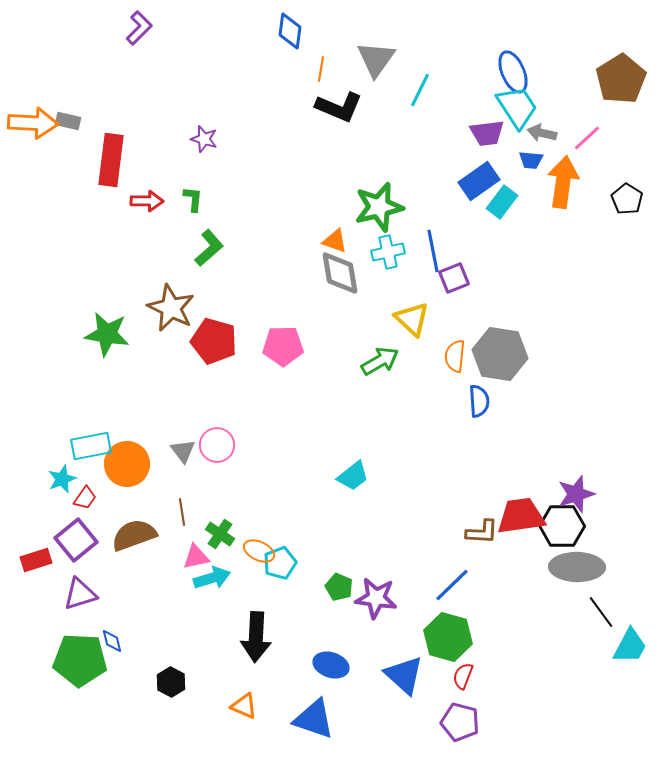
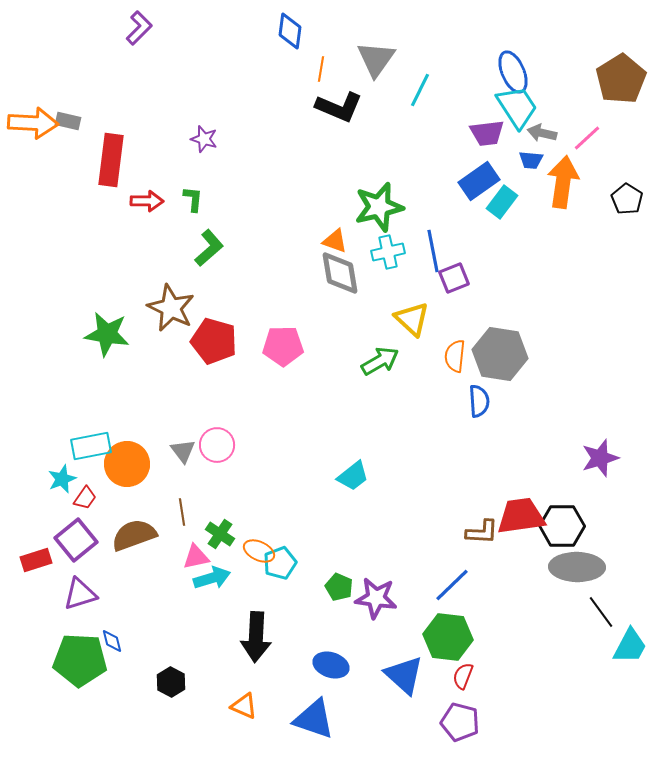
purple star at (576, 494): moved 24 px right, 36 px up
green hexagon at (448, 637): rotated 9 degrees counterclockwise
